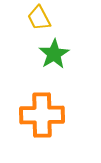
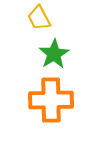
orange cross: moved 9 px right, 15 px up
